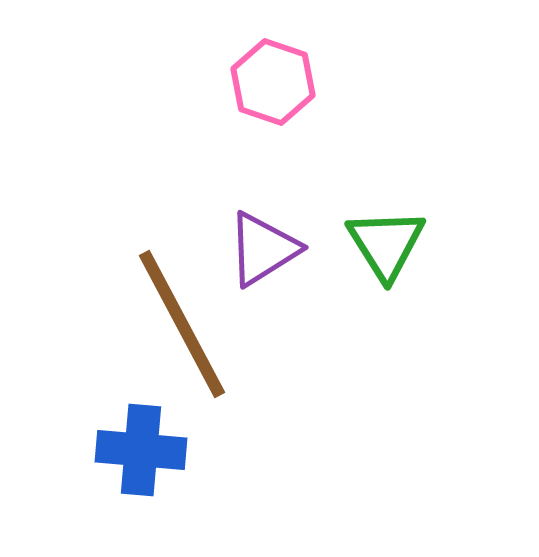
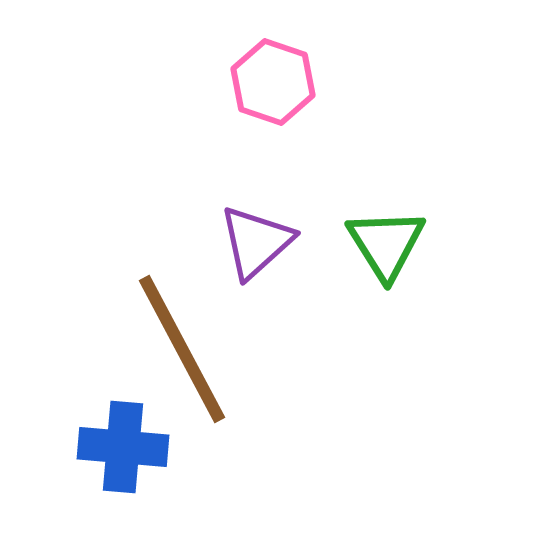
purple triangle: moved 7 px left, 7 px up; rotated 10 degrees counterclockwise
brown line: moved 25 px down
blue cross: moved 18 px left, 3 px up
